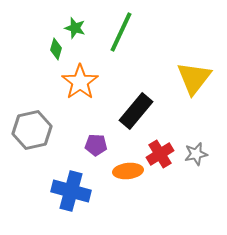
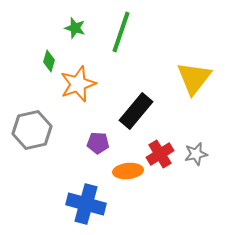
green line: rotated 6 degrees counterclockwise
green diamond: moved 7 px left, 12 px down
orange star: moved 2 px left, 2 px down; rotated 15 degrees clockwise
purple pentagon: moved 2 px right, 2 px up
blue cross: moved 15 px right, 13 px down
